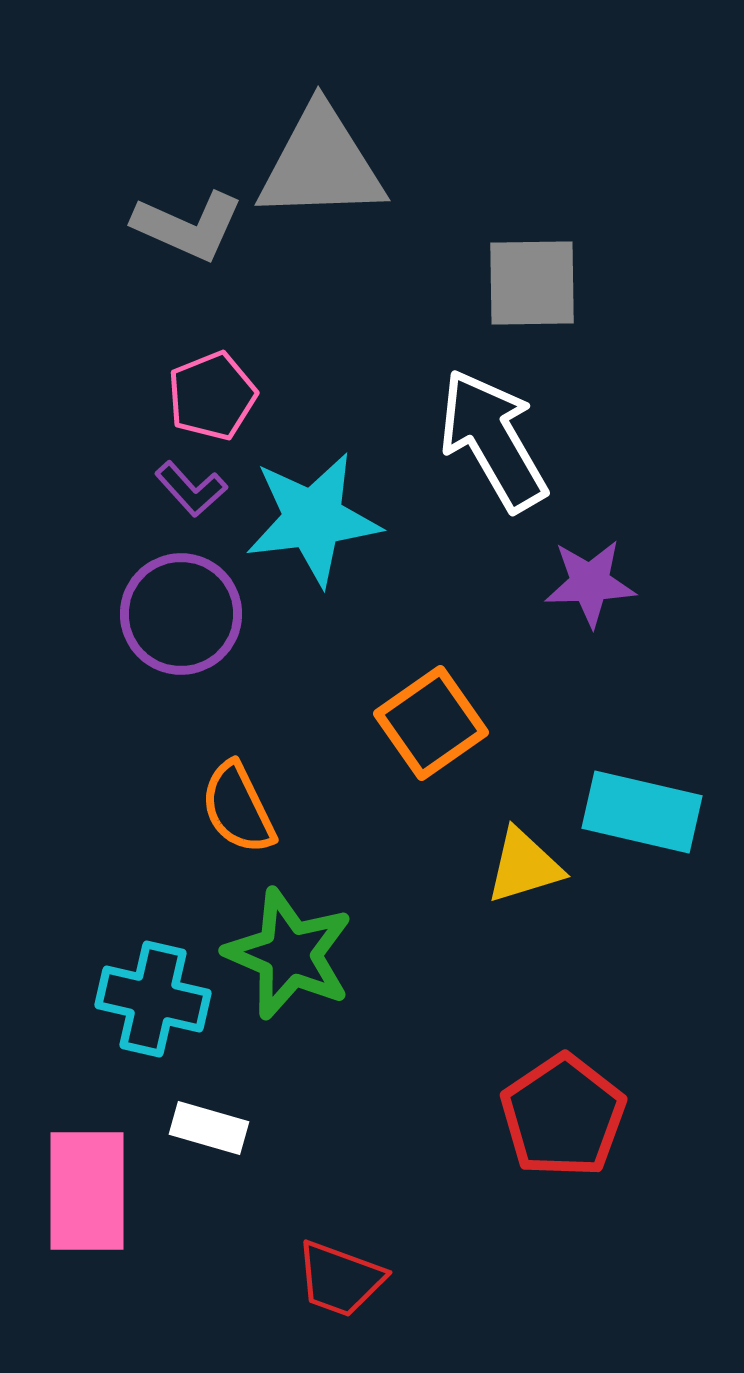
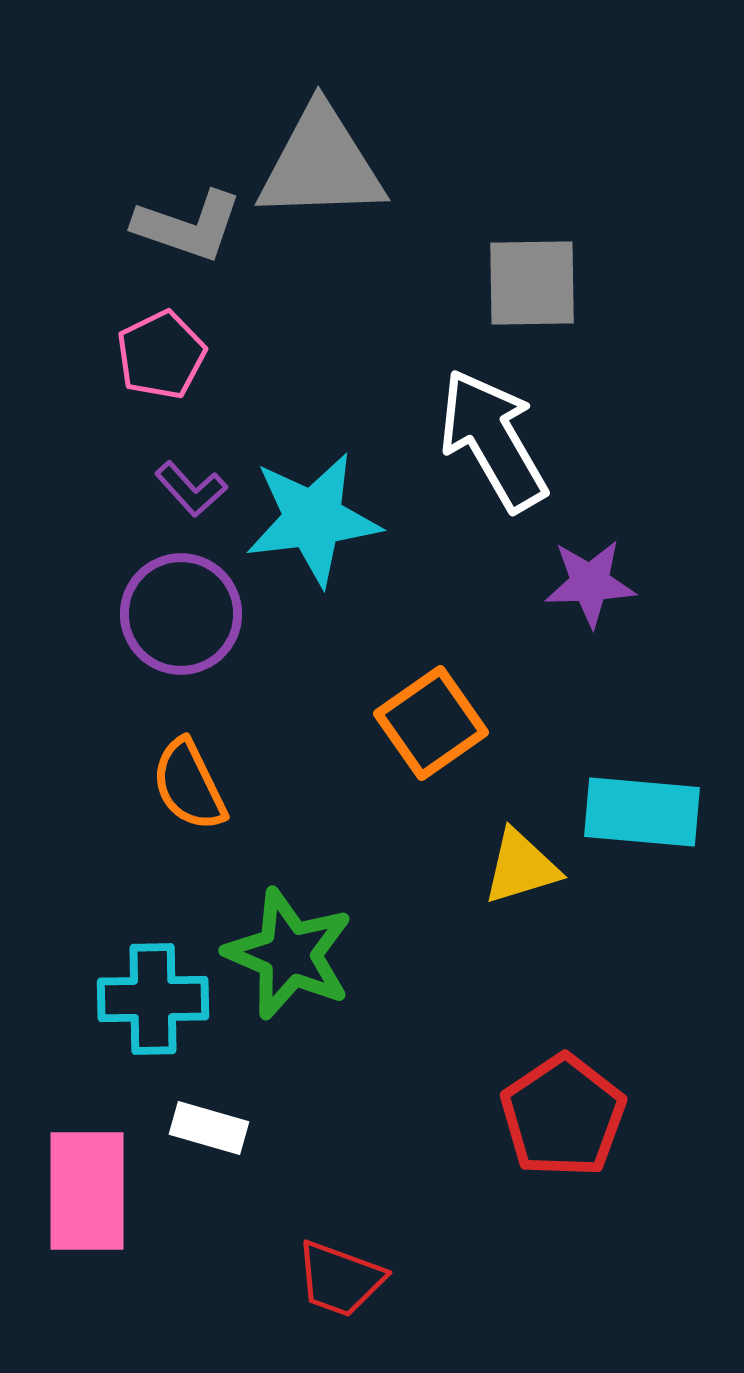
gray L-shape: rotated 5 degrees counterclockwise
pink pentagon: moved 51 px left, 41 px up; rotated 4 degrees counterclockwise
orange semicircle: moved 49 px left, 23 px up
cyan rectangle: rotated 8 degrees counterclockwise
yellow triangle: moved 3 px left, 1 px down
cyan cross: rotated 14 degrees counterclockwise
